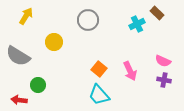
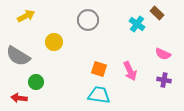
yellow arrow: rotated 30 degrees clockwise
cyan cross: rotated 28 degrees counterclockwise
pink semicircle: moved 7 px up
orange square: rotated 21 degrees counterclockwise
green circle: moved 2 px left, 3 px up
cyan trapezoid: rotated 140 degrees clockwise
red arrow: moved 2 px up
